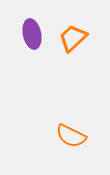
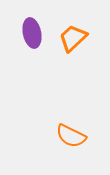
purple ellipse: moved 1 px up
